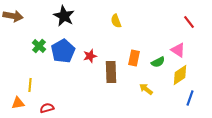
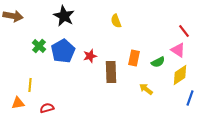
red line: moved 5 px left, 9 px down
